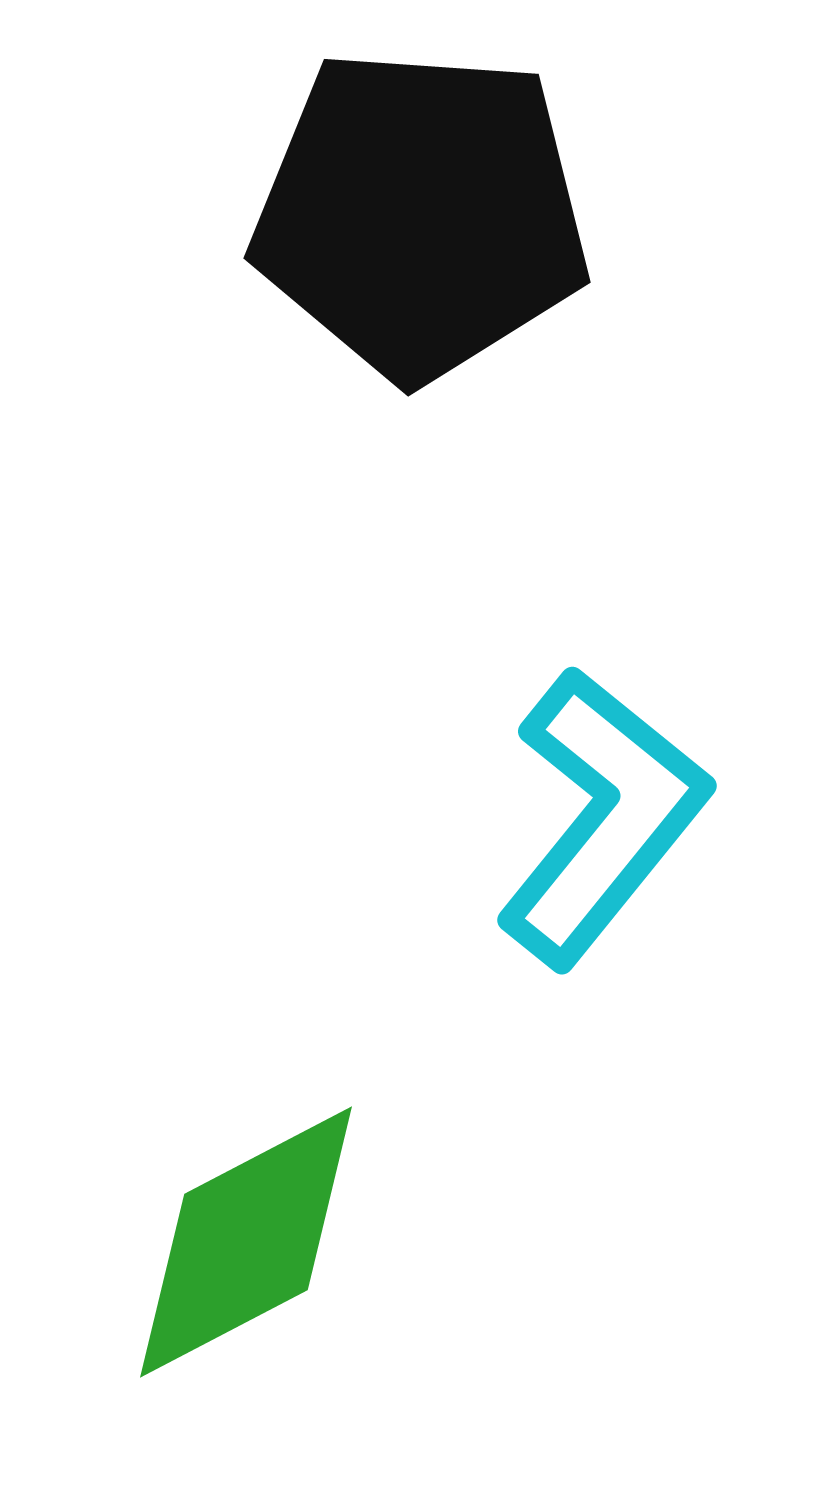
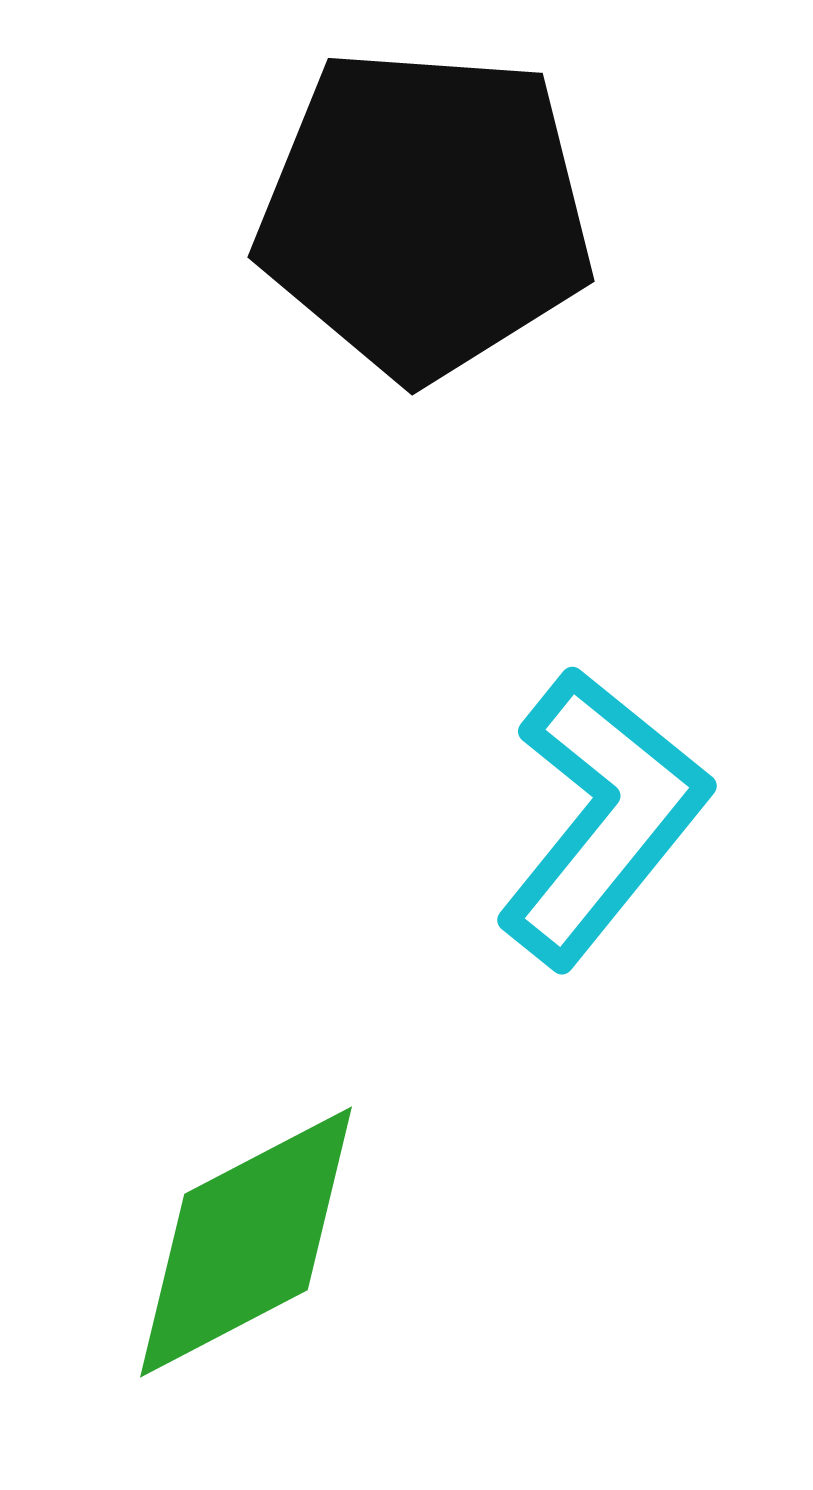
black pentagon: moved 4 px right, 1 px up
